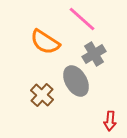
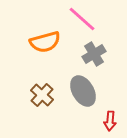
orange semicircle: rotated 48 degrees counterclockwise
gray ellipse: moved 7 px right, 10 px down
